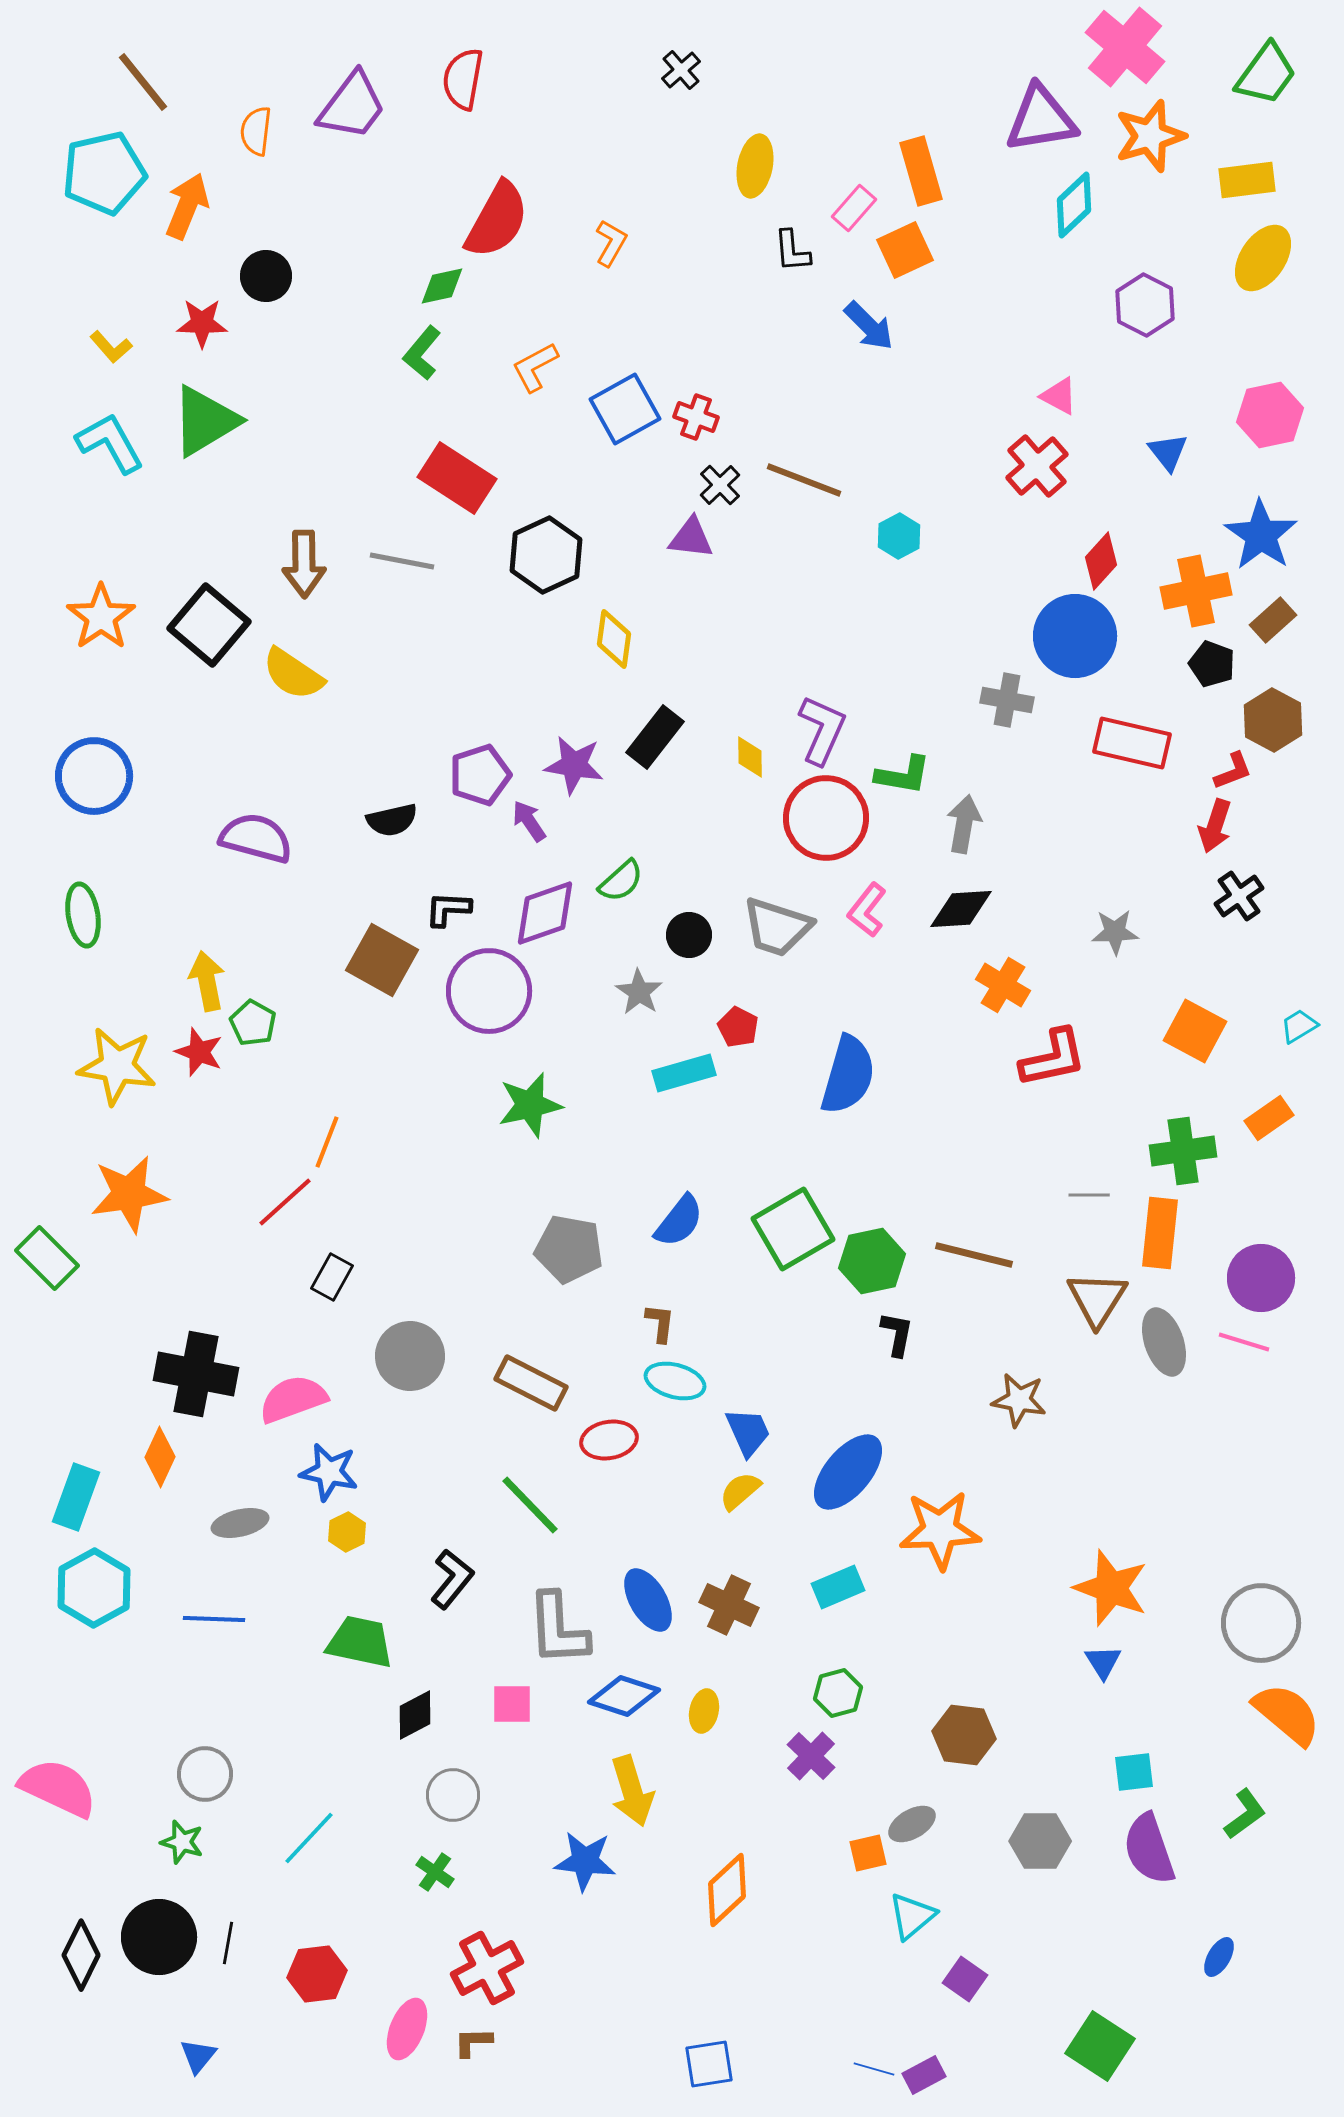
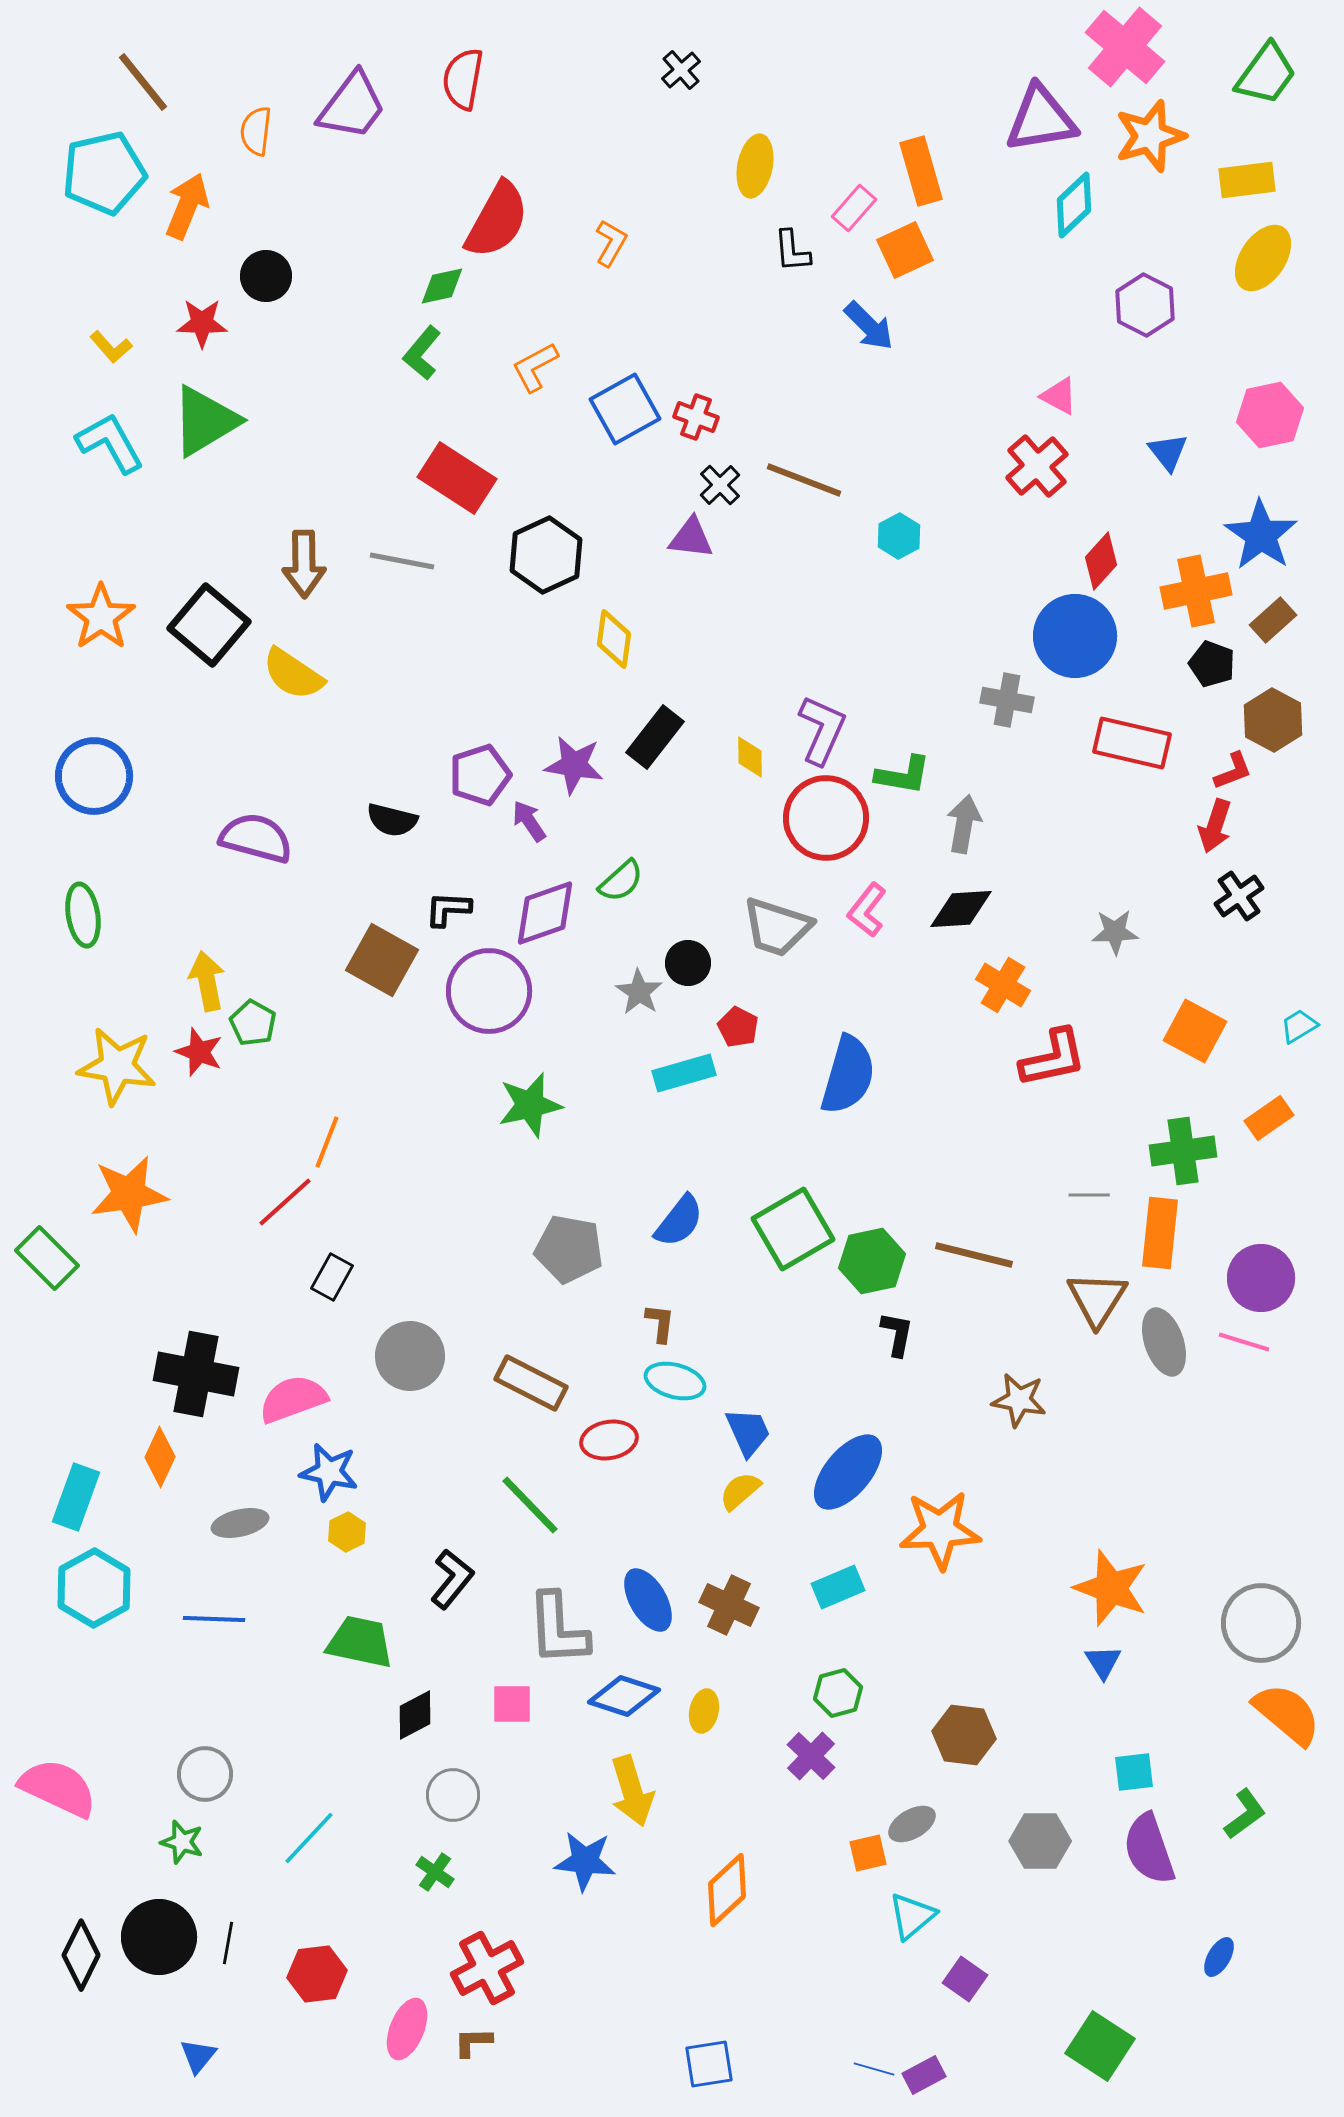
black semicircle at (392, 820): rotated 27 degrees clockwise
black circle at (689, 935): moved 1 px left, 28 px down
